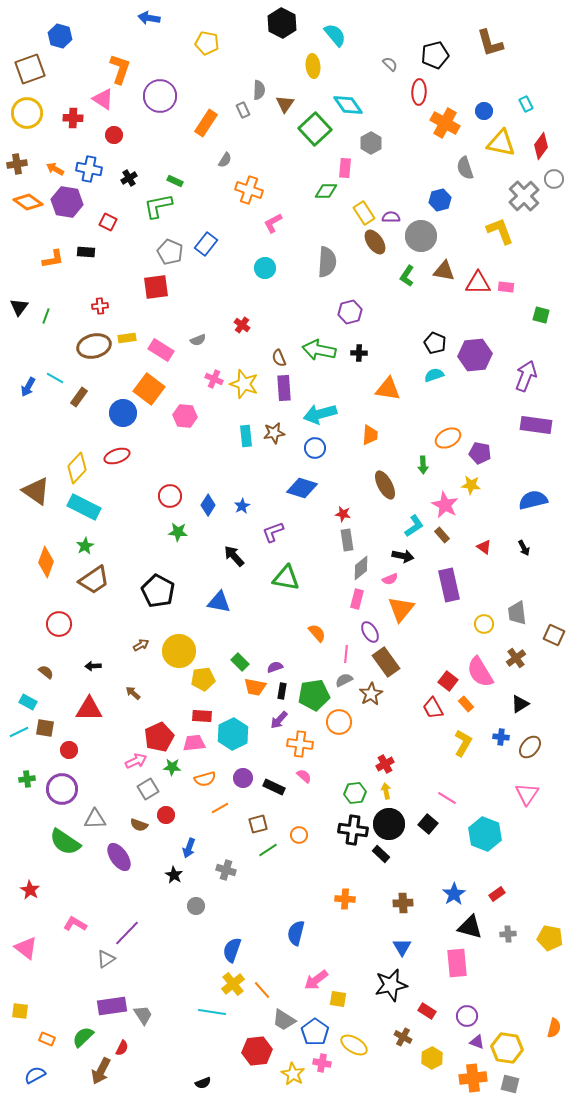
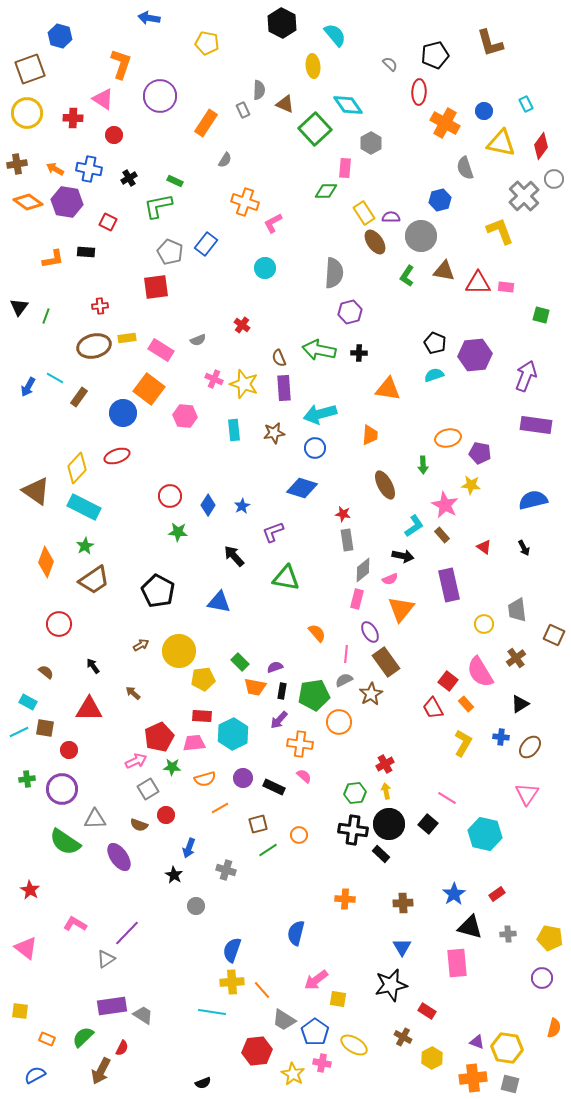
orange L-shape at (120, 69): moved 1 px right, 5 px up
brown triangle at (285, 104): rotated 42 degrees counterclockwise
orange cross at (249, 190): moved 4 px left, 12 px down
gray semicircle at (327, 262): moved 7 px right, 11 px down
cyan rectangle at (246, 436): moved 12 px left, 6 px up
orange ellipse at (448, 438): rotated 15 degrees clockwise
gray diamond at (361, 568): moved 2 px right, 2 px down
gray trapezoid at (517, 613): moved 3 px up
black arrow at (93, 666): rotated 56 degrees clockwise
cyan hexagon at (485, 834): rotated 8 degrees counterclockwise
yellow cross at (233, 984): moved 1 px left, 2 px up; rotated 35 degrees clockwise
gray trapezoid at (143, 1015): rotated 25 degrees counterclockwise
purple circle at (467, 1016): moved 75 px right, 38 px up
